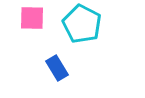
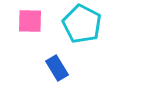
pink square: moved 2 px left, 3 px down
